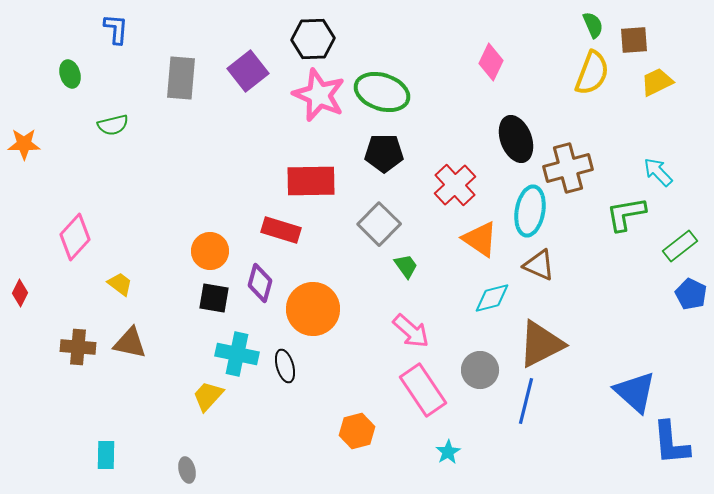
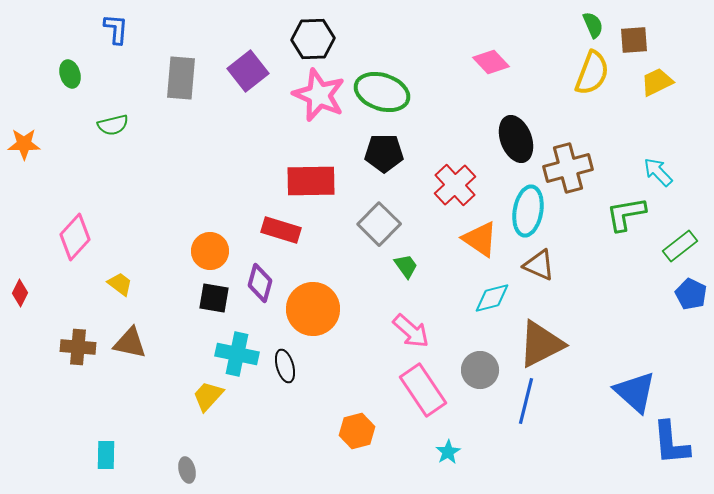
pink diamond at (491, 62): rotated 69 degrees counterclockwise
cyan ellipse at (530, 211): moved 2 px left
